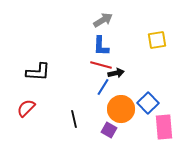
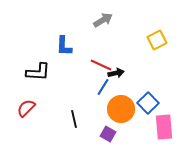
yellow square: rotated 18 degrees counterclockwise
blue L-shape: moved 37 px left
red line: rotated 10 degrees clockwise
purple square: moved 1 px left, 4 px down
